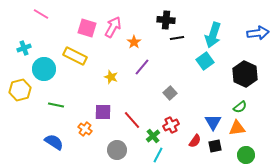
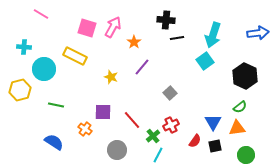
cyan cross: moved 1 px up; rotated 24 degrees clockwise
black hexagon: moved 2 px down
